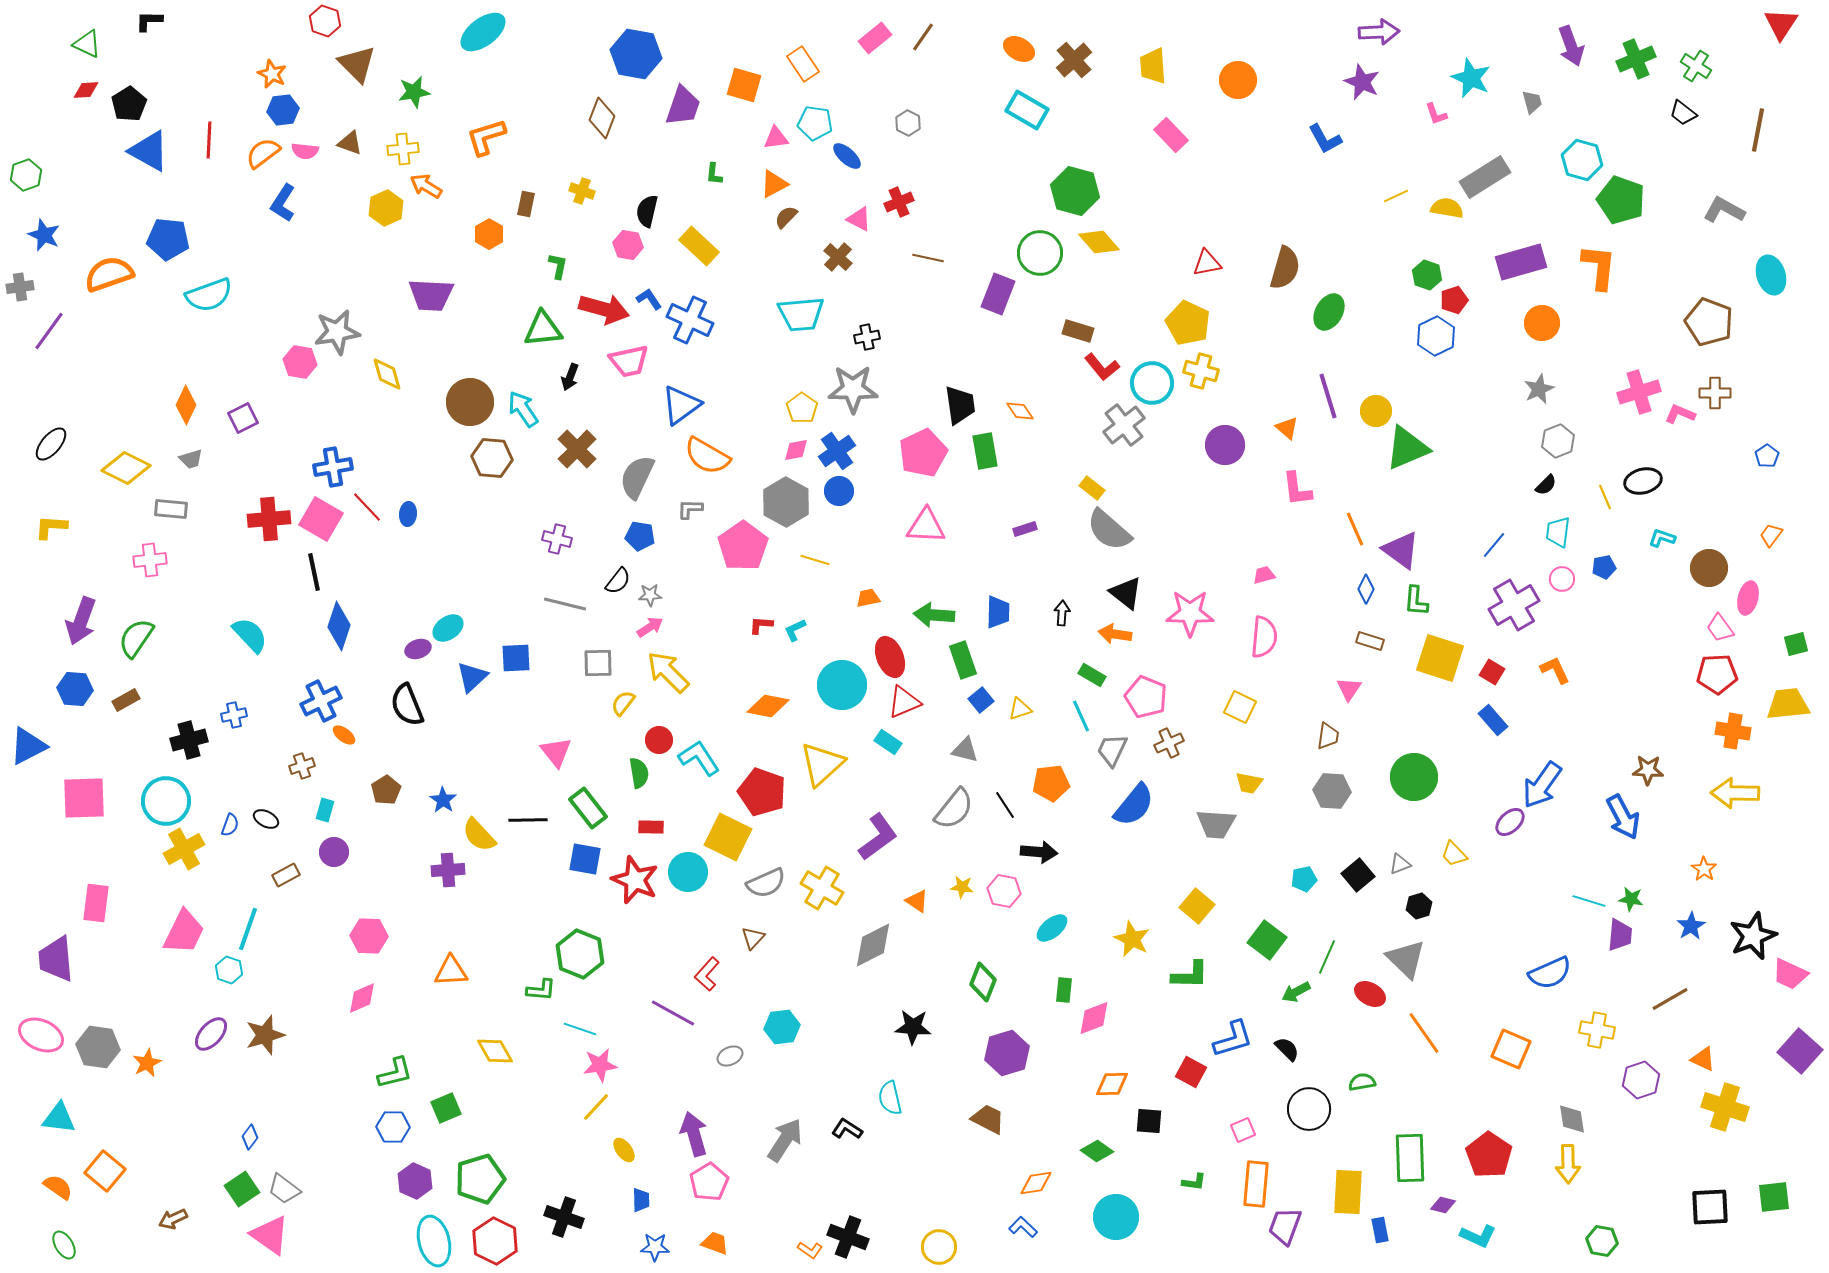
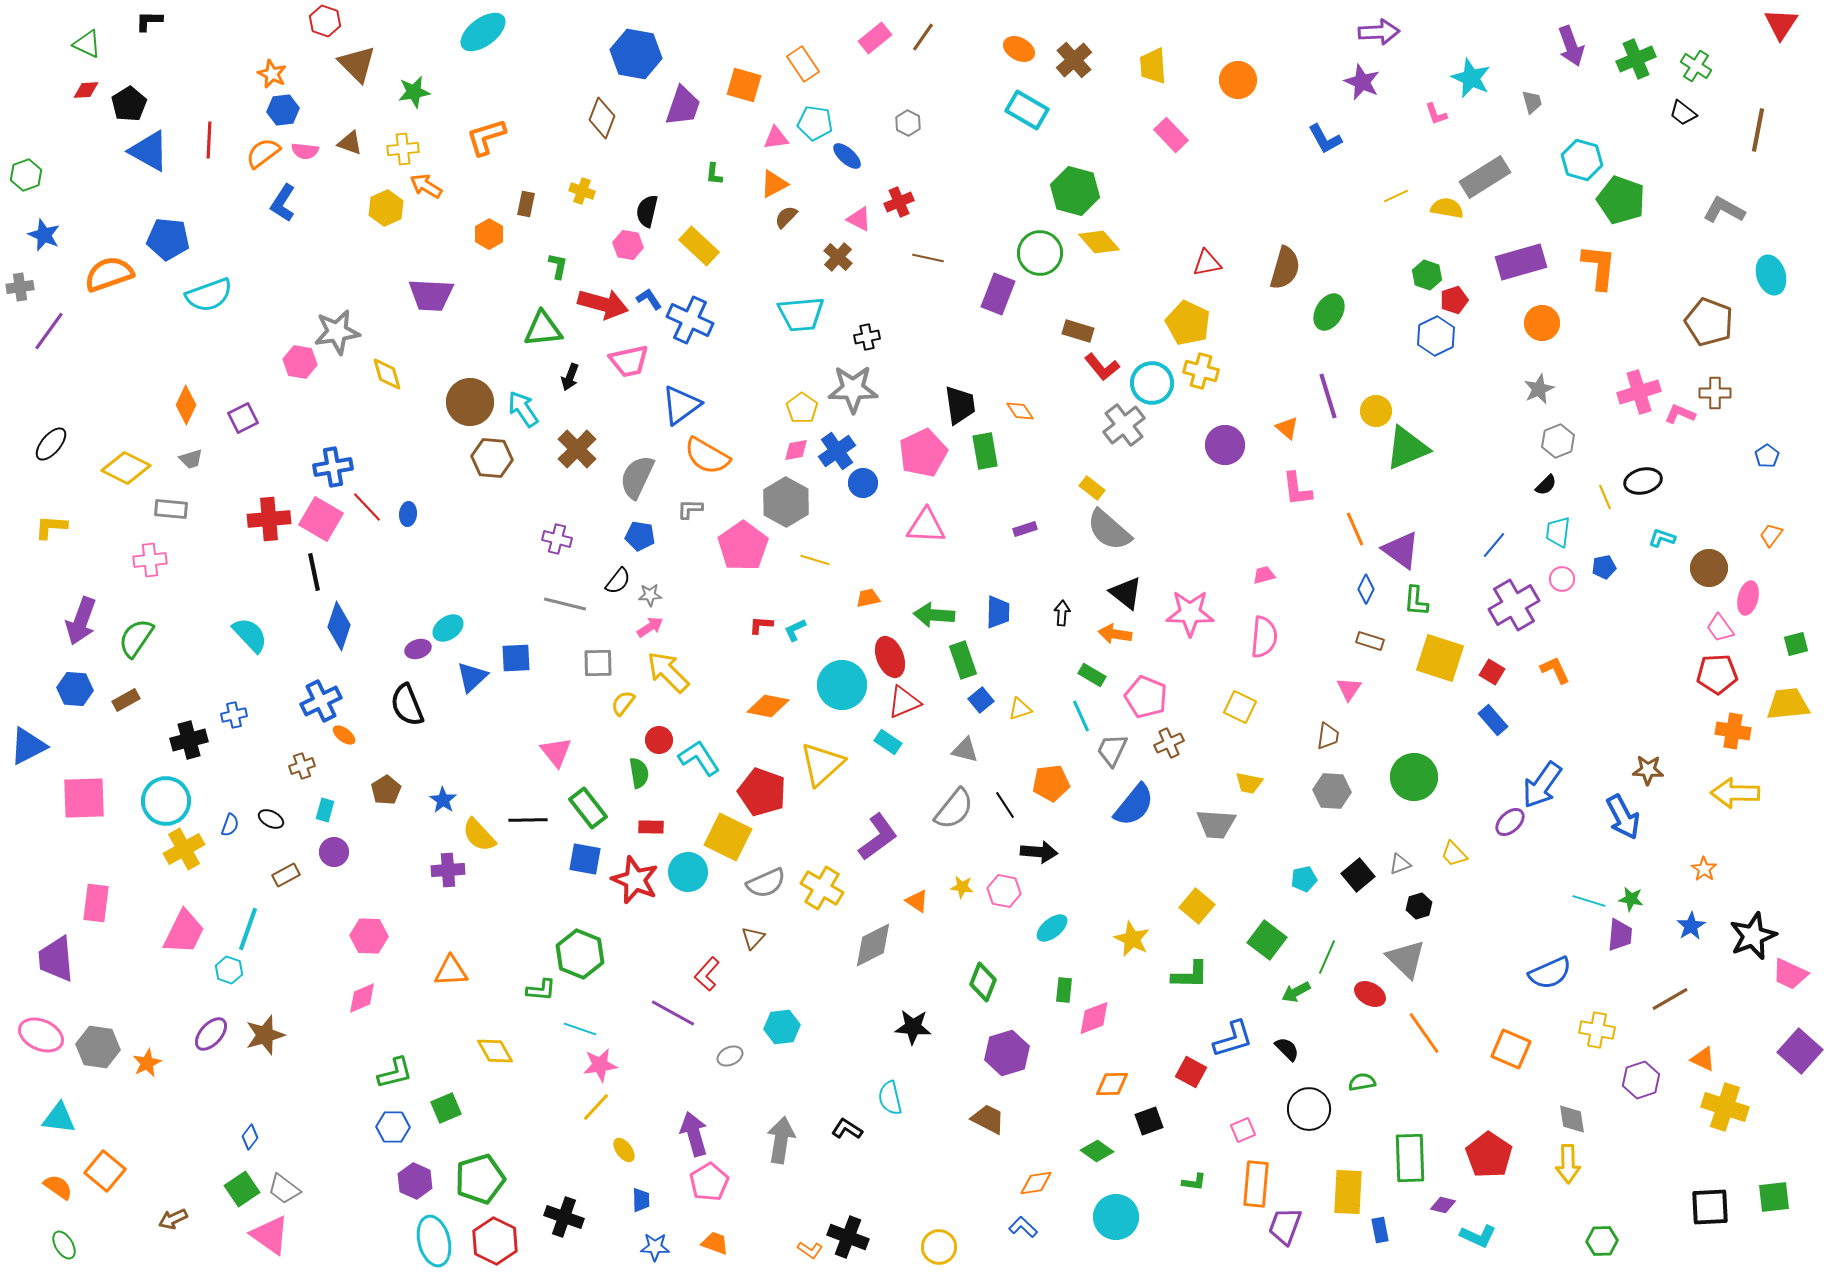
red arrow at (604, 309): moved 1 px left, 5 px up
blue circle at (839, 491): moved 24 px right, 8 px up
black ellipse at (266, 819): moved 5 px right
black square at (1149, 1121): rotated 24 degrees counterclockwise
gray arrow at (785, 1140): moved 4 px left; rotated 24 degrees counterclockwise
green hexagon at (1602, 1241): rotated 12 degrees counterclockwise
